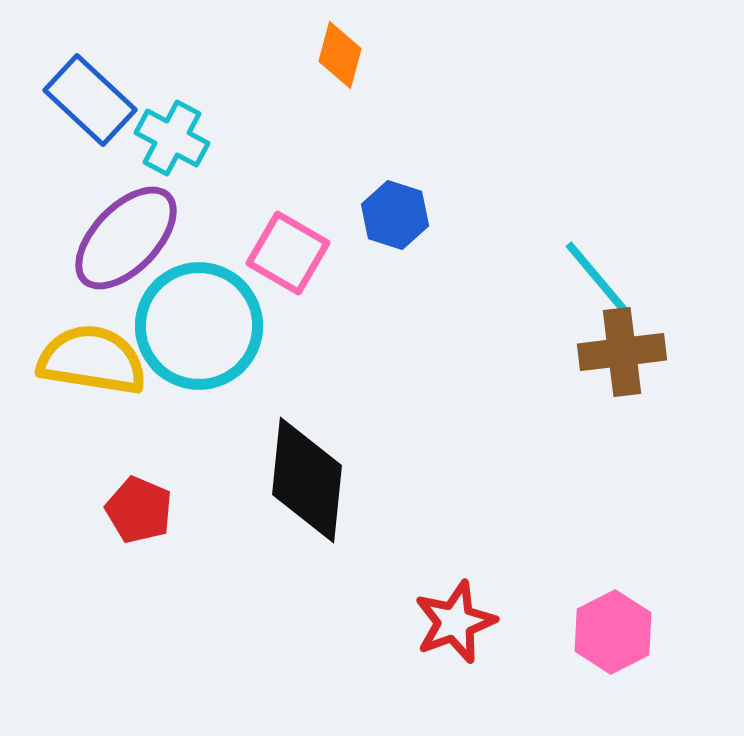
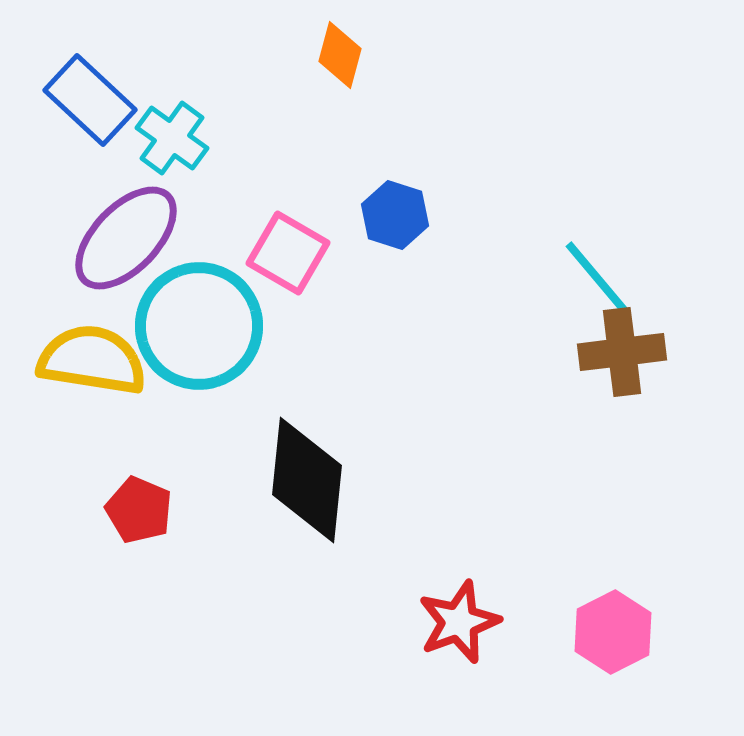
cyan cross: rotated 8 degrees clockwise
red star: moved 4 px right
